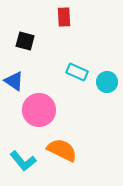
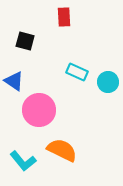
cyan circle: moved 1 px right
